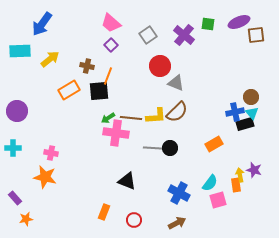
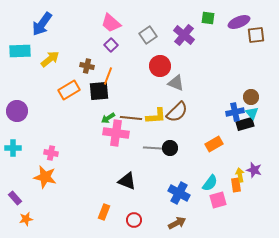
green square at (208, 24): moved 6 px up
